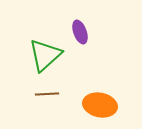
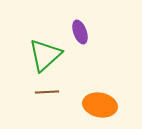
brown line: moved 2 px up
